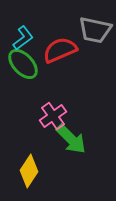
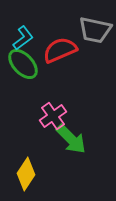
yellow diamond: moved 3 px left, 3 px down
